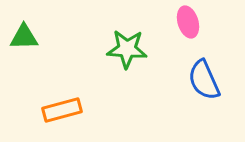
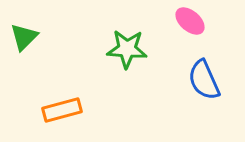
pink ellipse: moved 2 px right, 1 px up; rotated 32 degrees counterclockwise
green triangle: rotated 44 degrees counterclockwise
